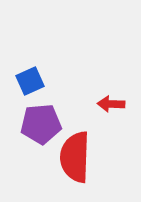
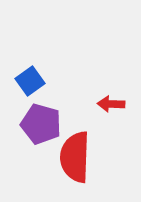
blue square: rotated 12 degrees counterclockwise
purple pentagon: rotated 21 degrees clockwise
